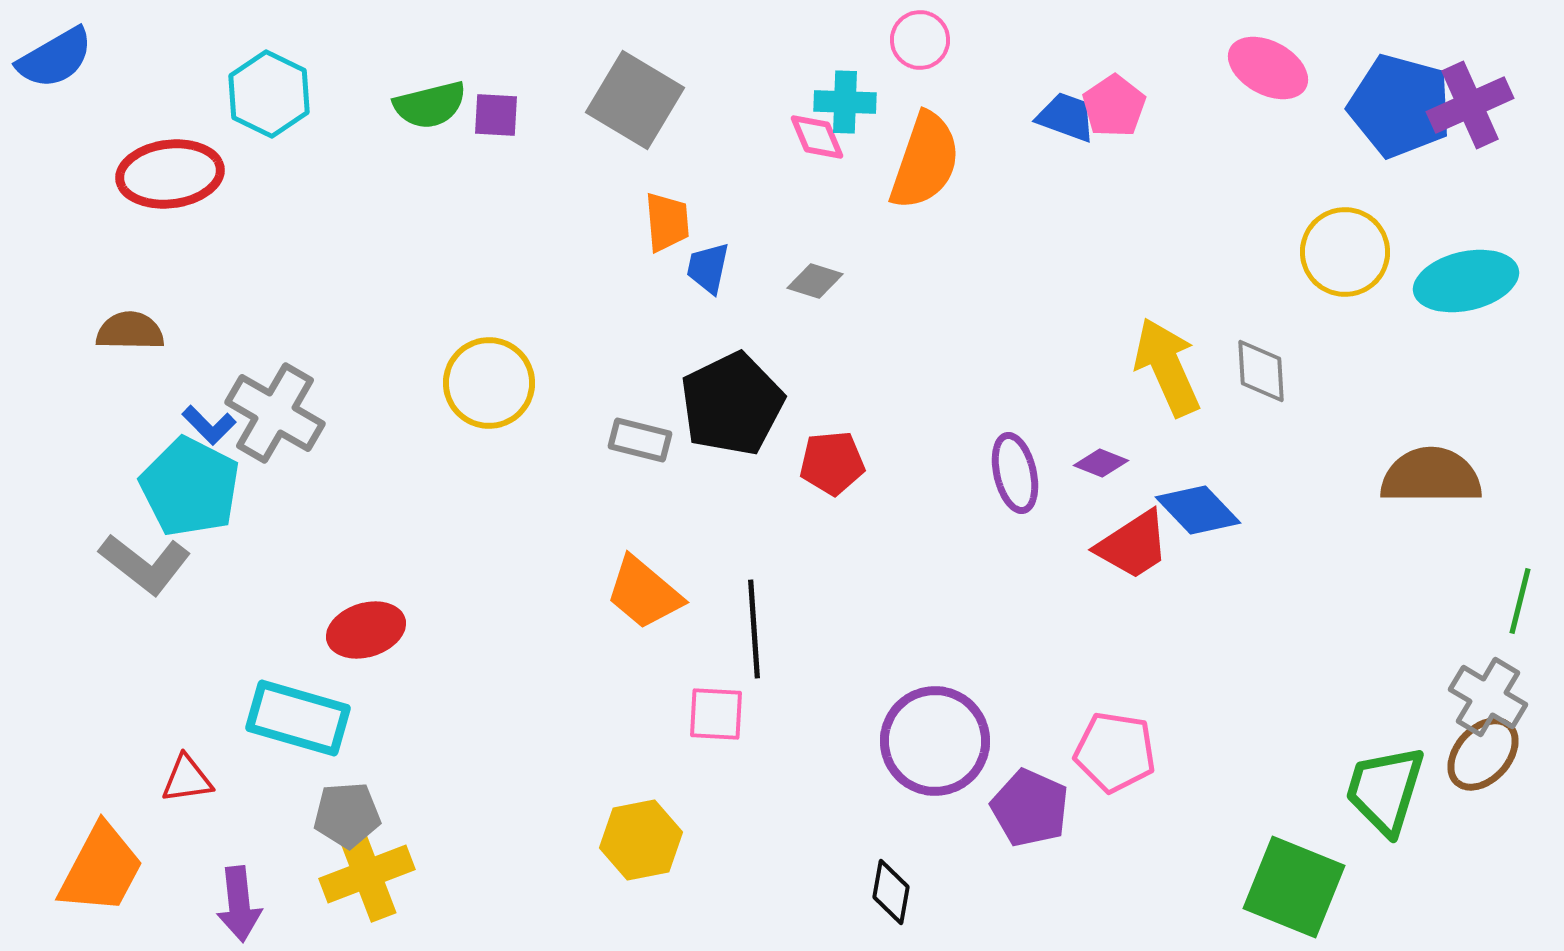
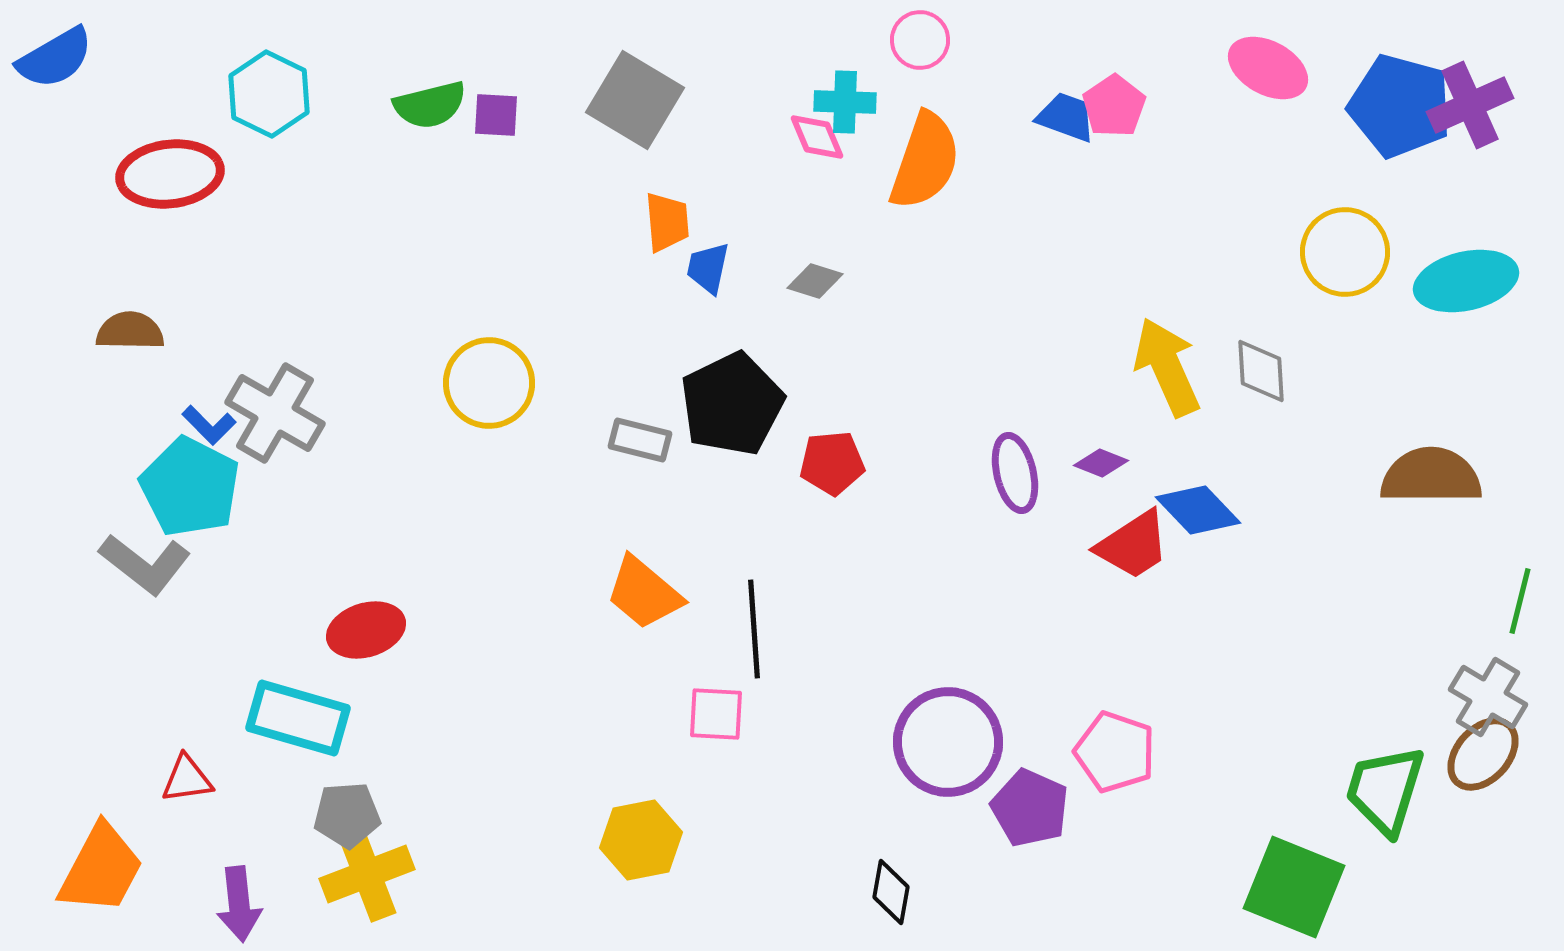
purple circle at (935, 741): moved 13 px right, 1 px down
pink pentagon at (1115, 752): rotated 10 degrees clockwise
